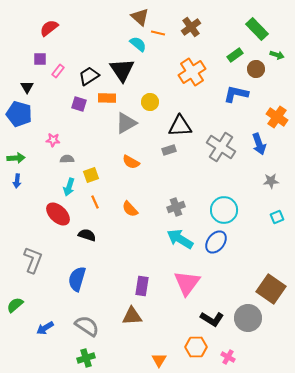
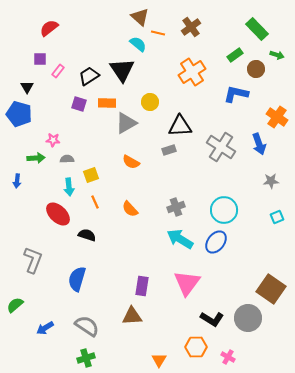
orange rectangle at (107, 98): moved 5 px down
green arrow at (16, 158): moved 20 px right
cyan arrow at (69, 187): rotated 24 degrees counterclockwise
